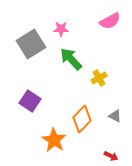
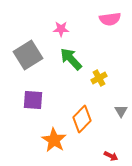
pink semicircle: moved 2 px up; rotated 20 degrees clockwise
gray square: moved 3 px left, 11 px down
purple square: moved 3 px right, 1 px up; rotated 30 degrees counterclockwise
gray triangle: moved 6 px right, 5 px up; rotated 32 degrees clockwise
